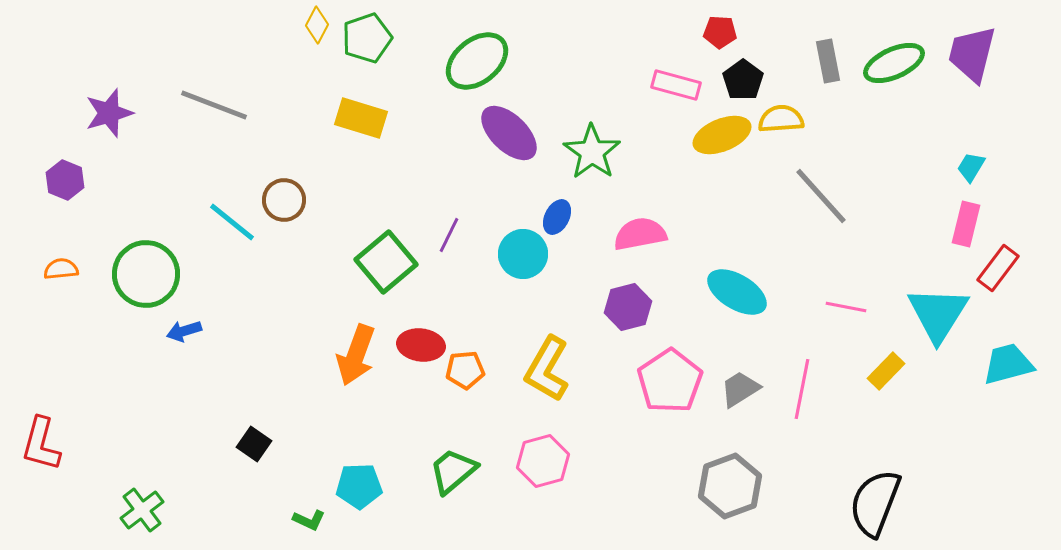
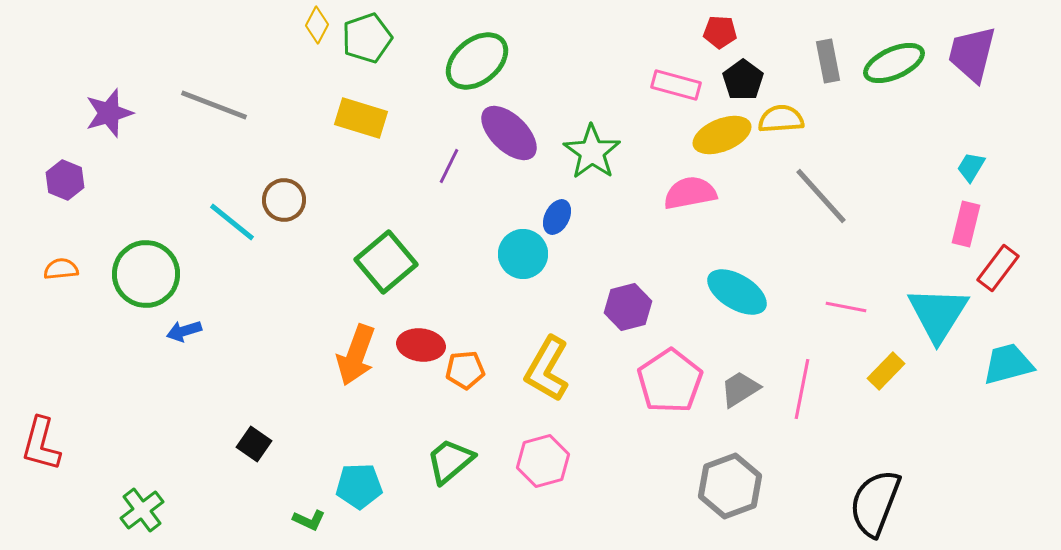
pink semicircle at (640, 234): moved 50 px right, 41 px up
purple line at (449, 235): moved 69 px up
green trapezoid at (453, 471): moved 3 px left, 10 px up
